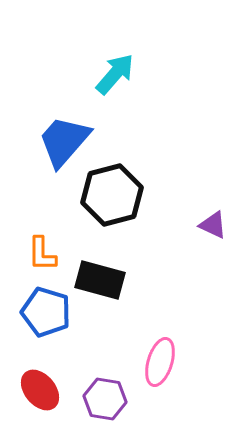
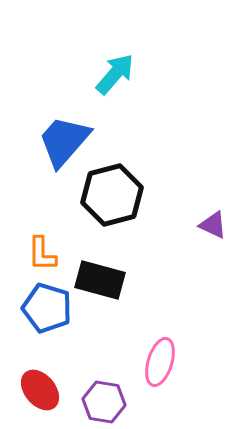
blue pentagon: moved 1 px right, 4 px up
purple hexagon: moved 1 px left, 3 px down
